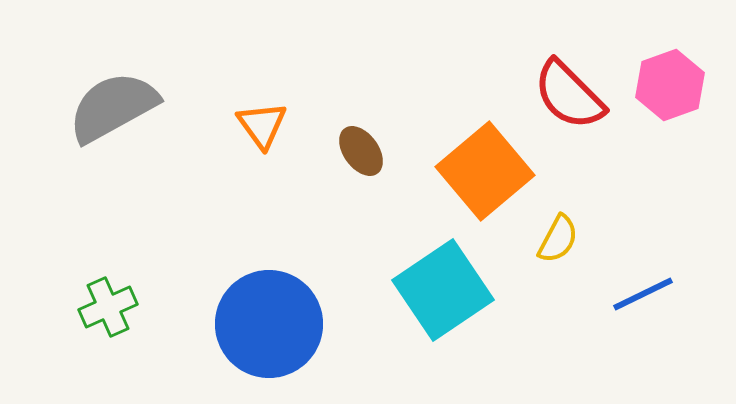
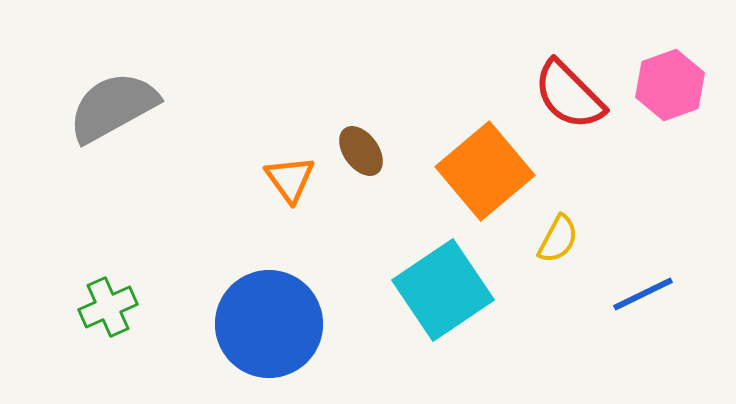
orange triangle: moved 28 px right, 54 px down
